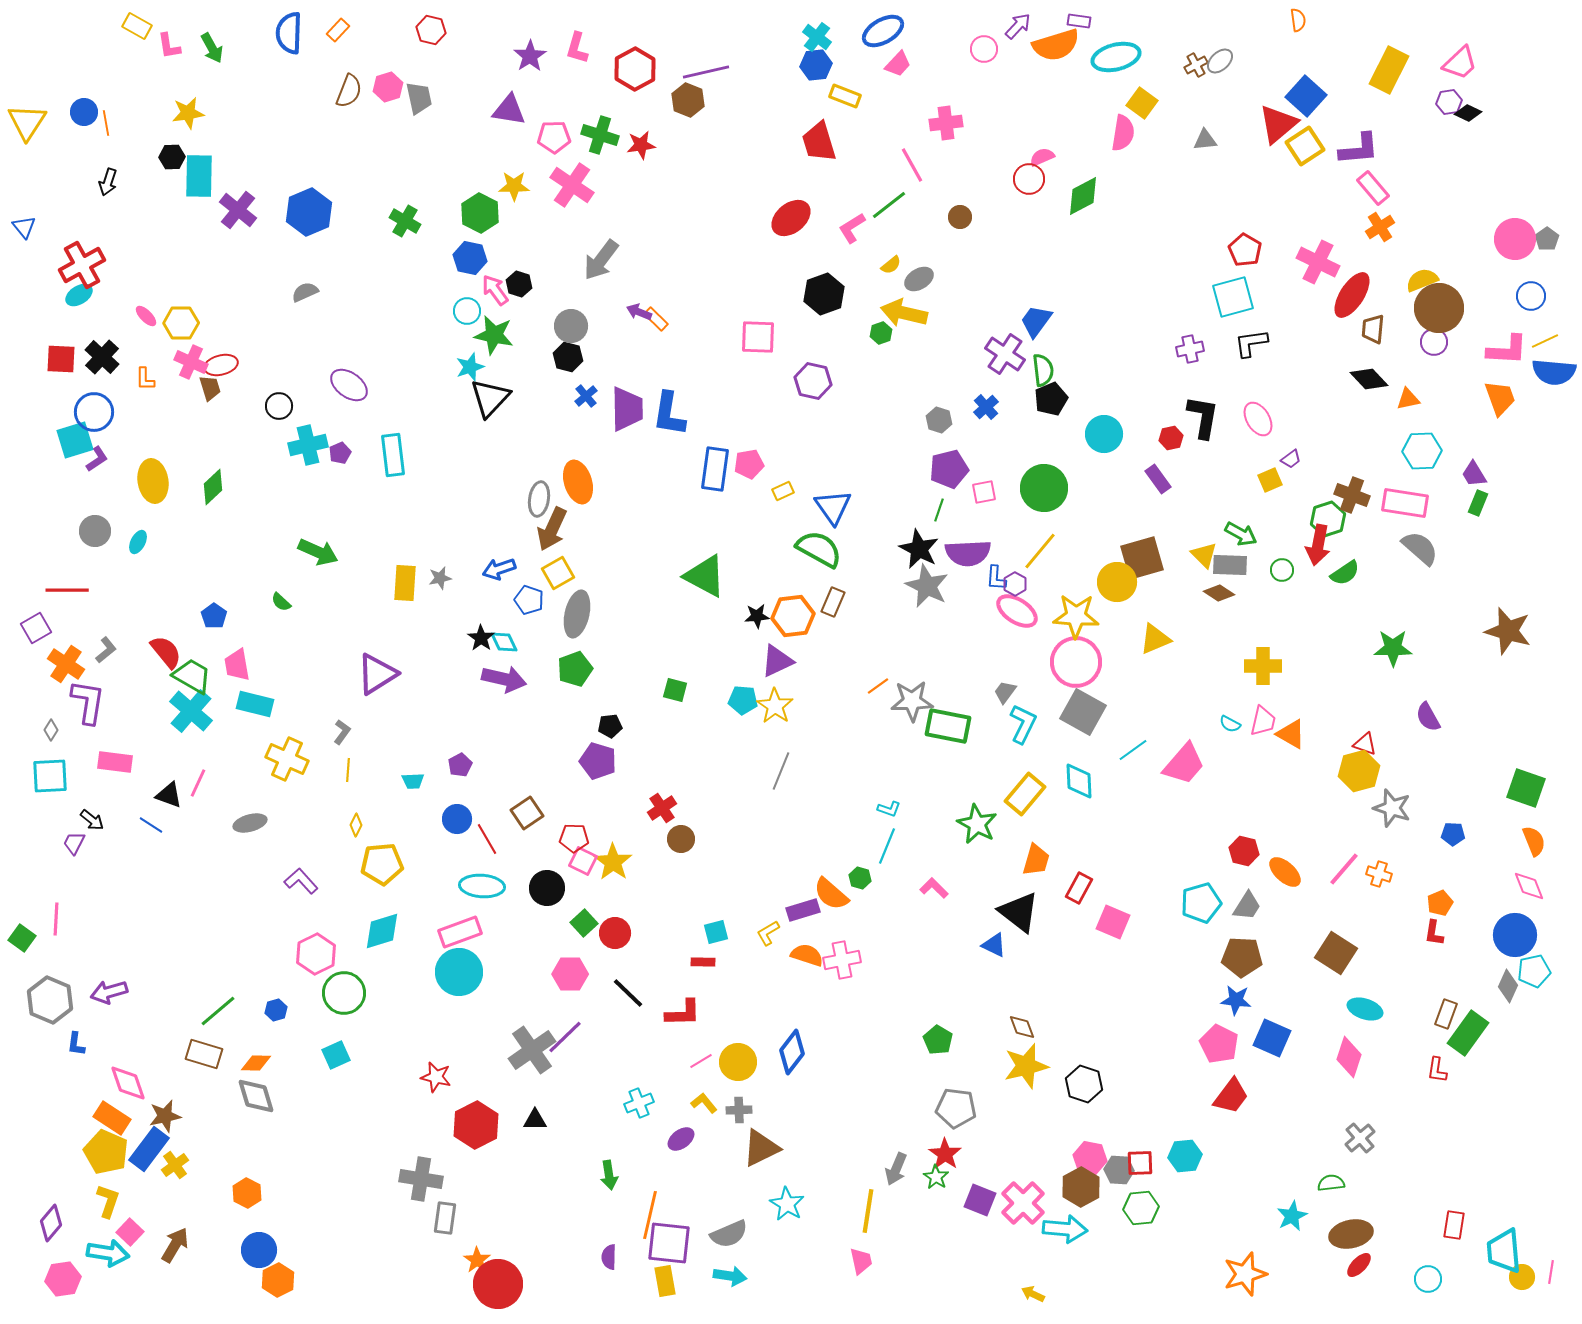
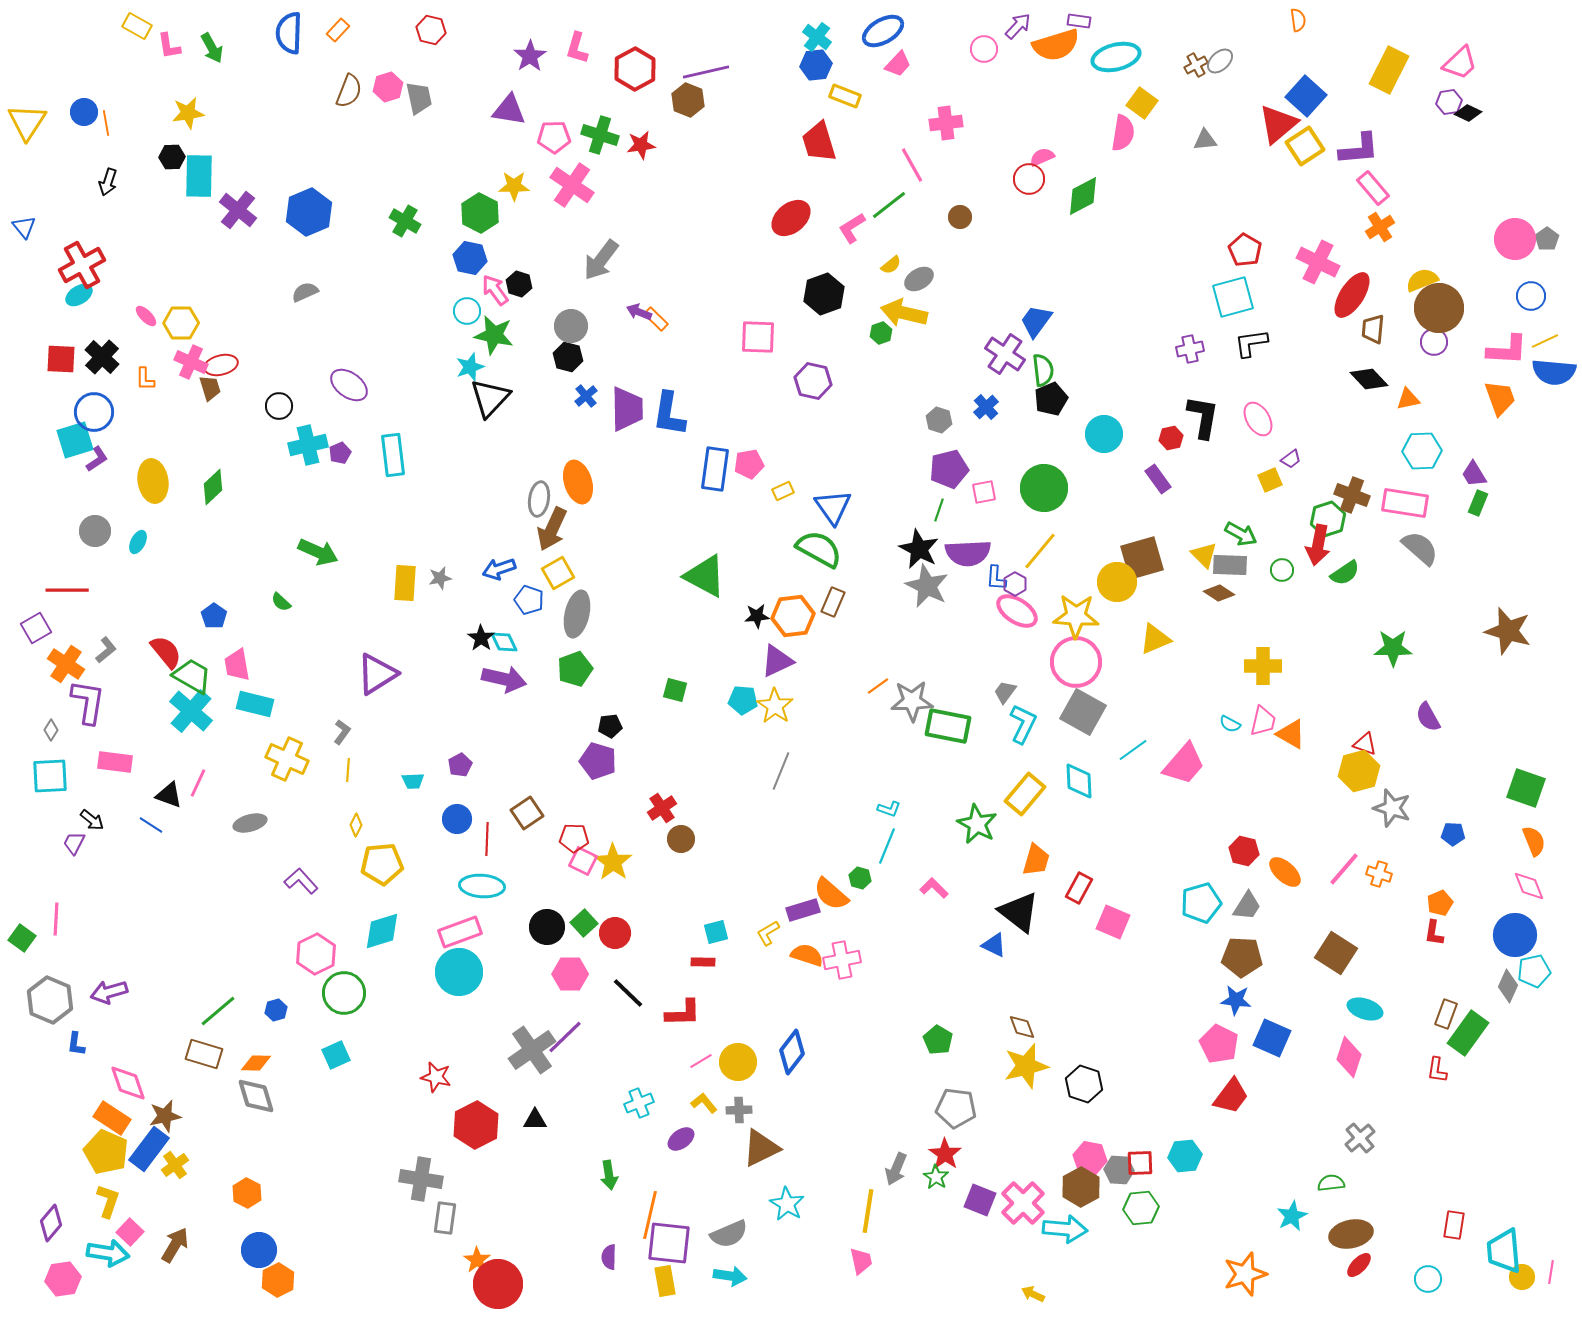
red line at (487, 839): rotated 32 degrees clockwise
black circle at (547, 888): moved 39 px down
